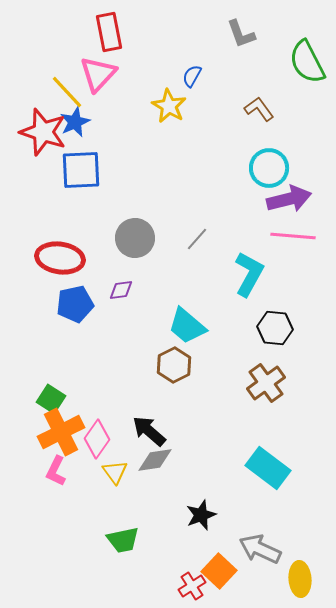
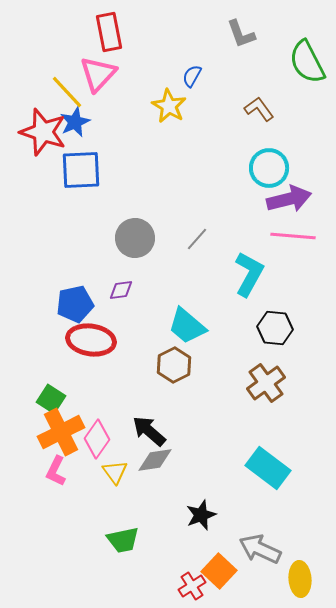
red ellipse: moved 31 px right, 82 px down
